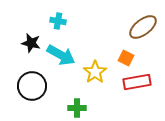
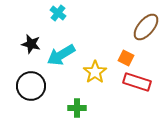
cyan cross: moved 8 px up; rotated 28 degrees clockwise
brown ellipse: moved 3 px right; rotated 12 degrees counterclockwise
black star: moved 1 px down
cyan arrow: rotated 120 degrees clockwise
red rectangle: rotated 28 degrees clockwise
black circle: moved 1 px left
